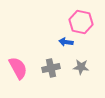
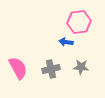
pink hexagon: moved 2 px left; rotated 20 degrees counterclockwise
gray cross: moved 1 px down
